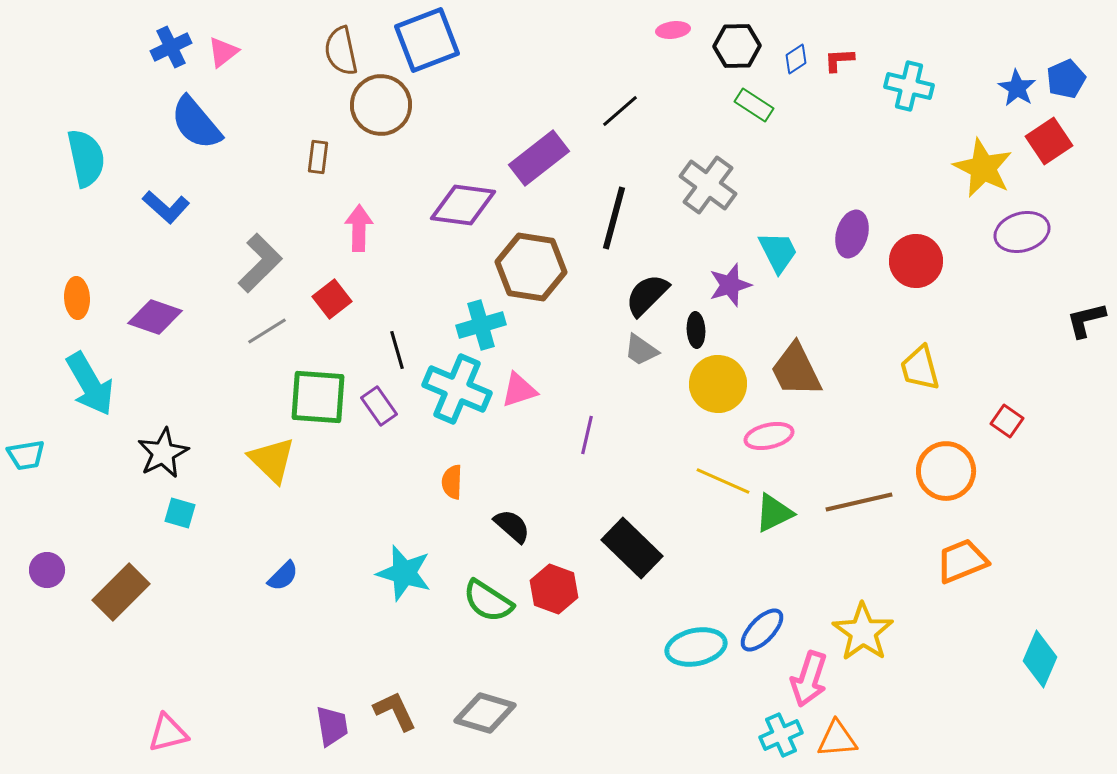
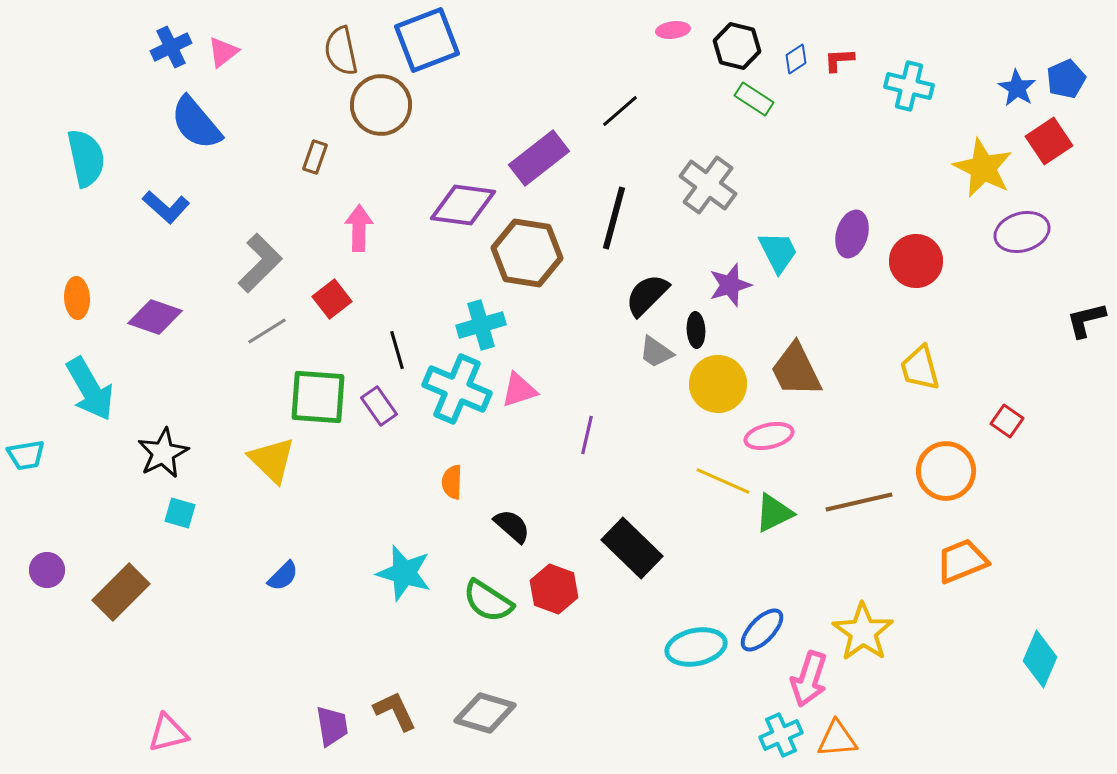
black hexagon at (737, 46): rotated 15 degrees clockwise
green rectangle at (754, 105): moved 6 px up
brown rectangle at (318, 157): moved 3 px left; rotated 12 degrees clockwise
brown hexagon at (531, 267): moved 4 px left, 14 px up
gray trapezoid at (641, 350): moved 15 px right, 2 px down
cyan arrow at (90, 384): moved 5 px down
